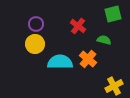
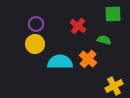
green square: rotated 12 degrees clockwise
